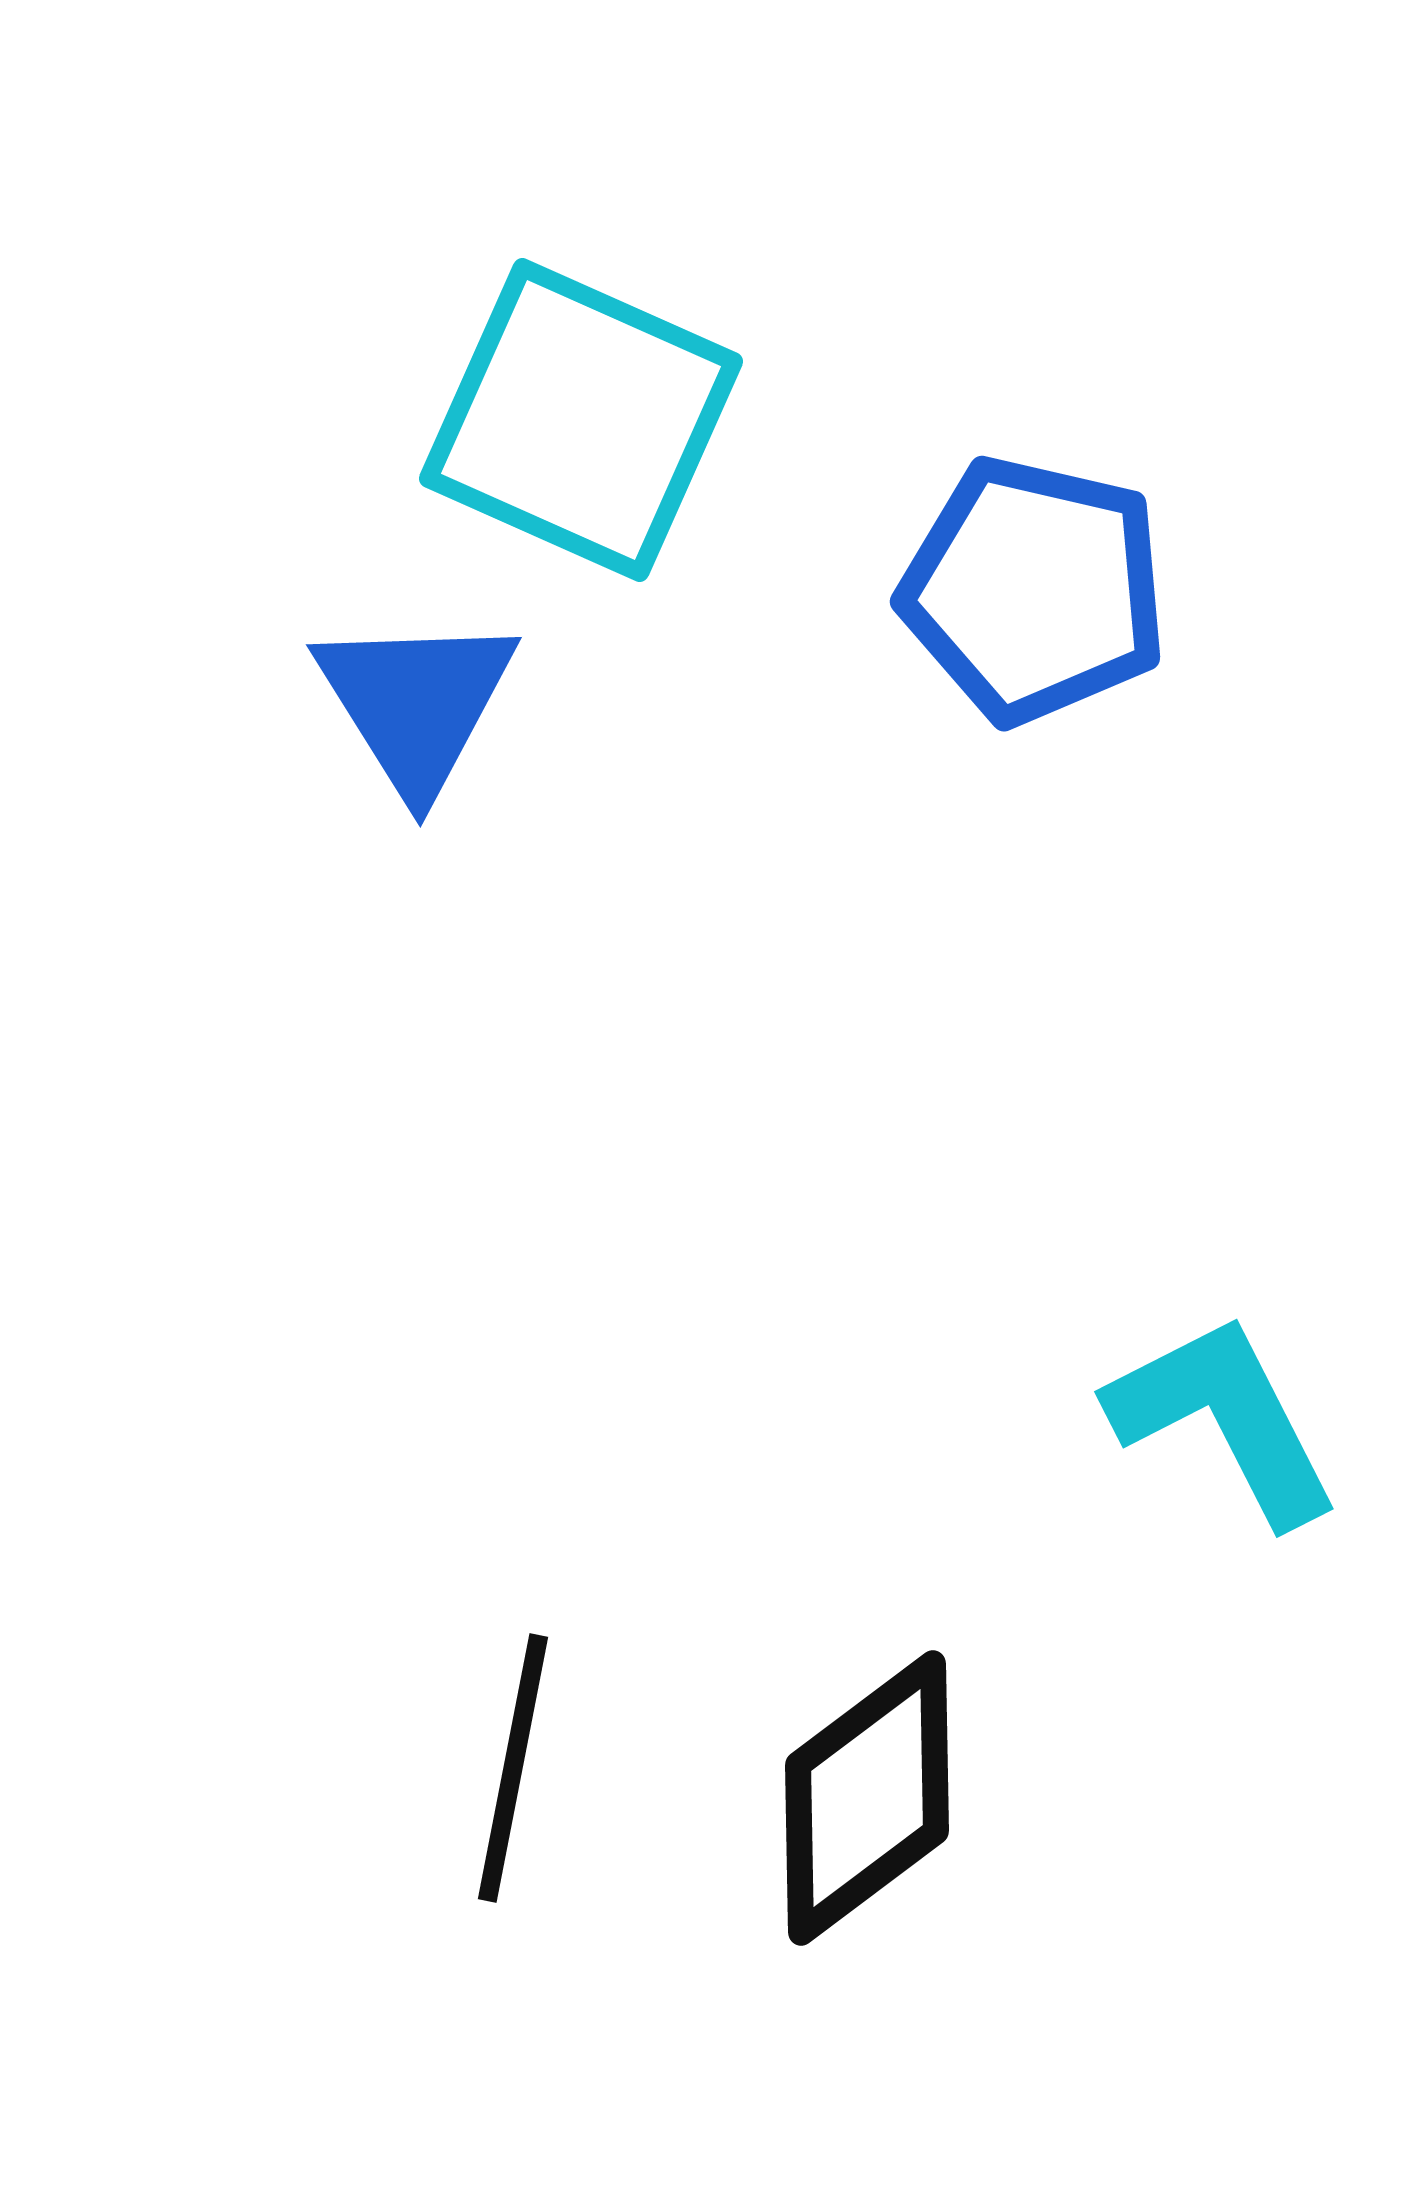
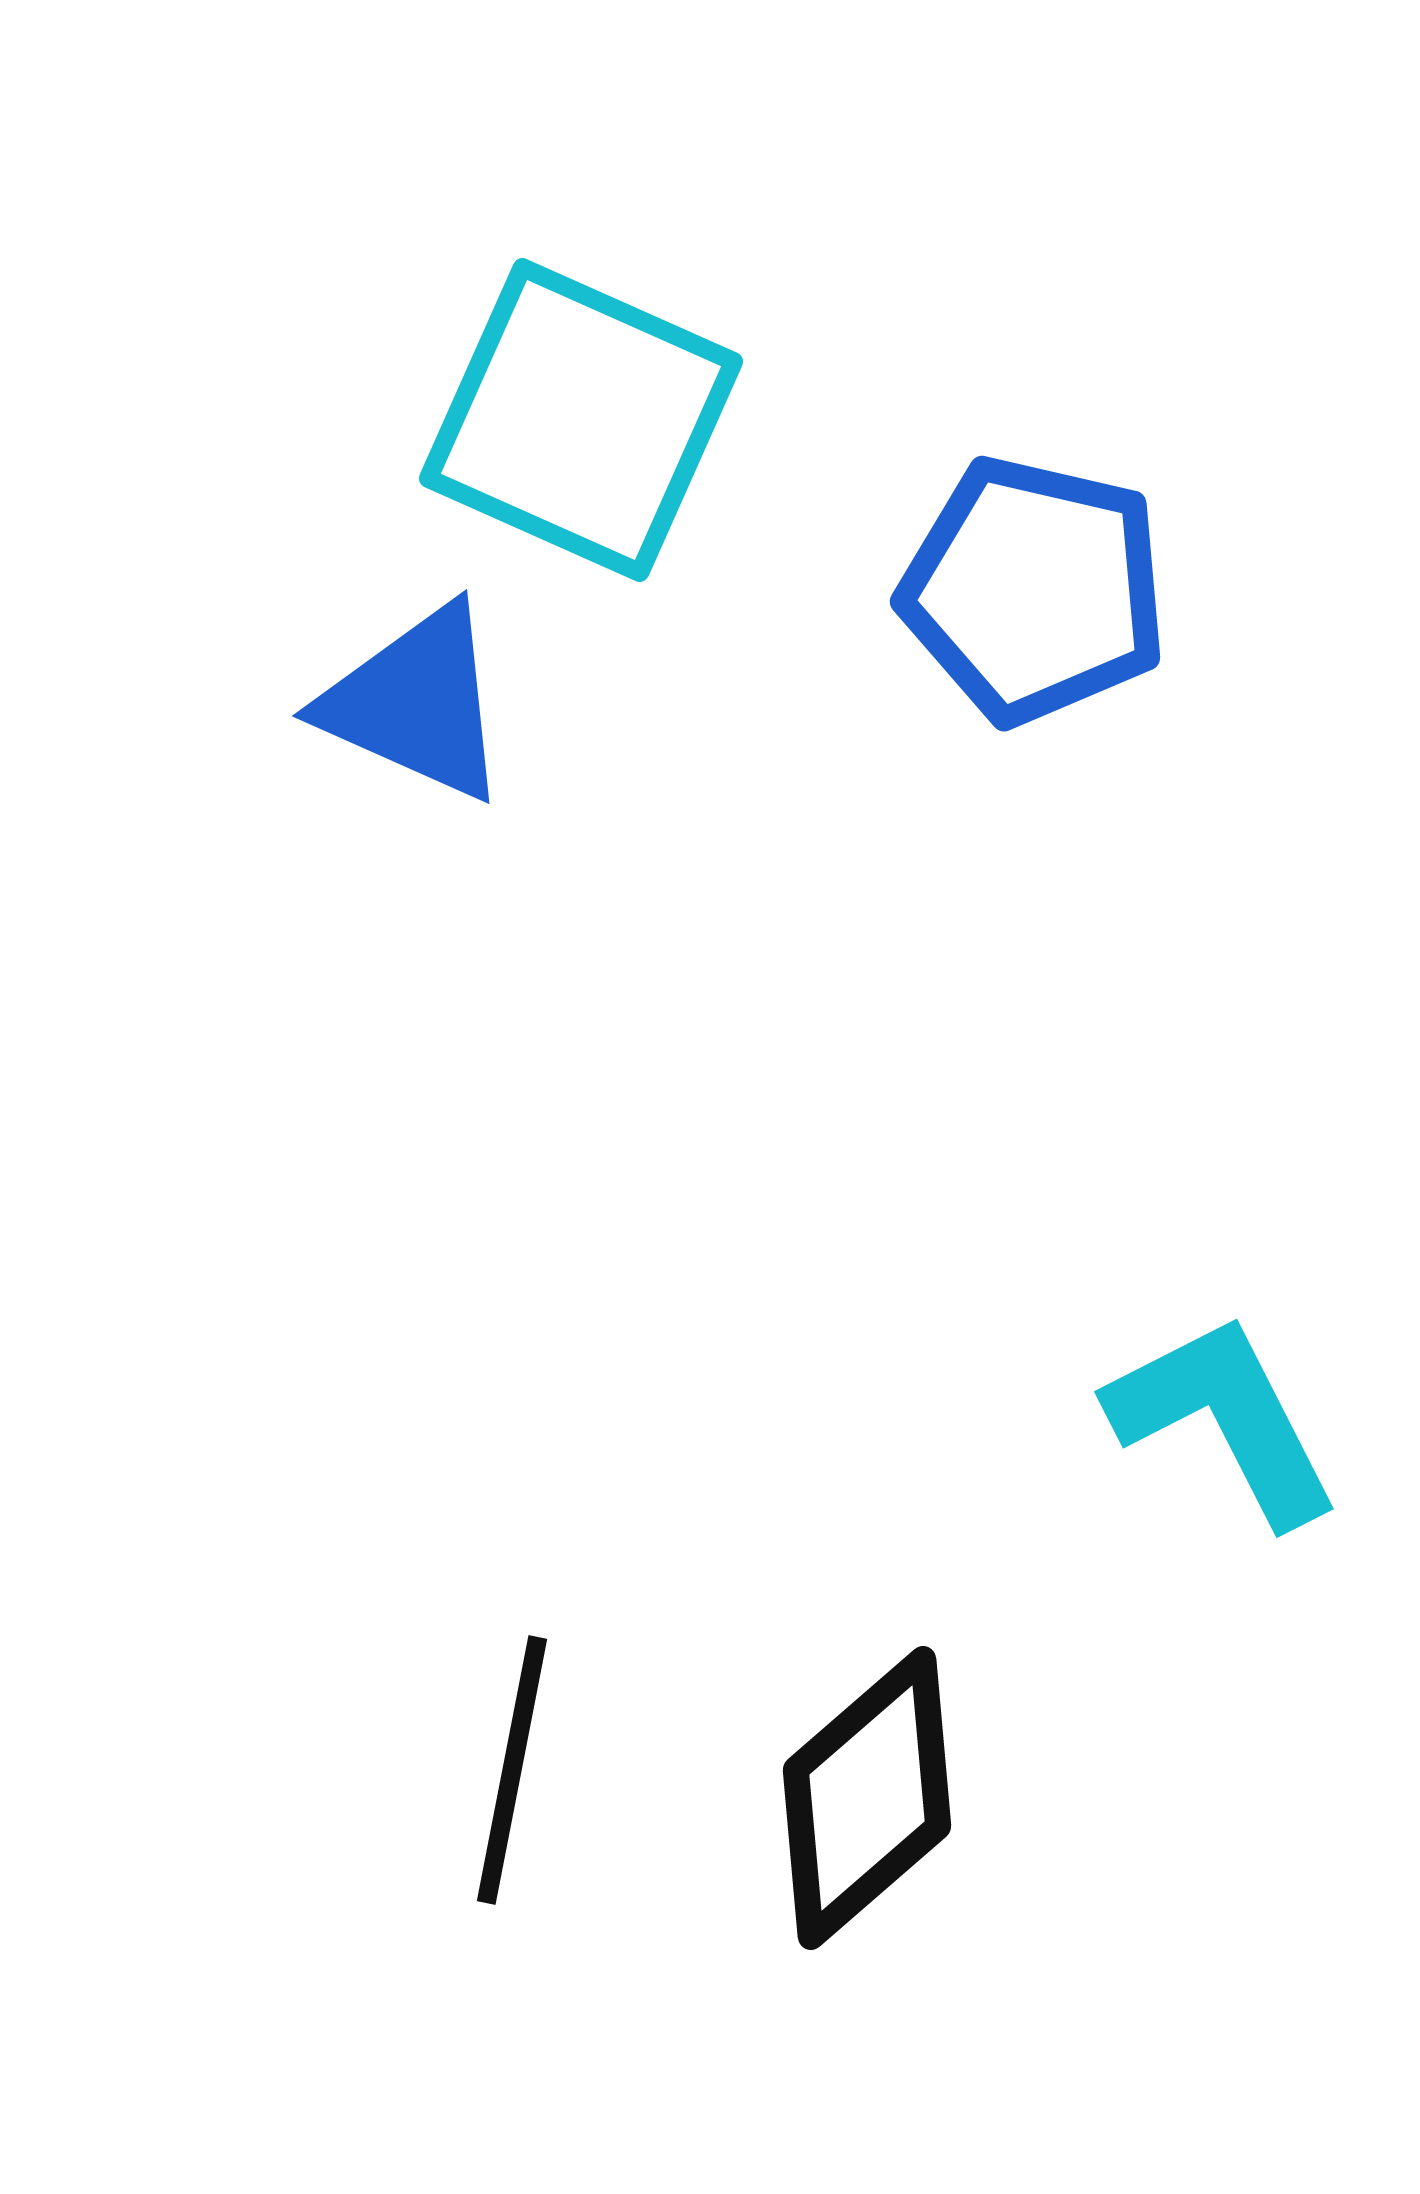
blue triangle: rotated 34 degrees counterclockwise
black line: moved 1 px left, 2 px down
black diamond: rotated 4 degrees counterclockwise
